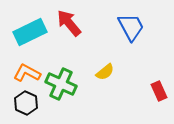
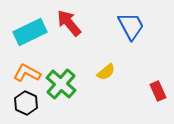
blue trapezoid: moved 1 px up
yellow semicircle: moved 1 px right
green cross: rotated 16 degrees clockwise
red rectangle: moved 1 px left
